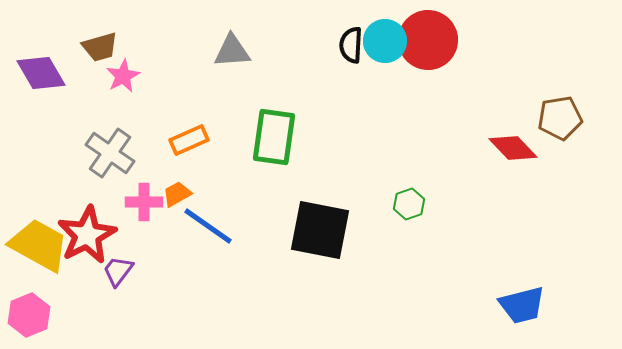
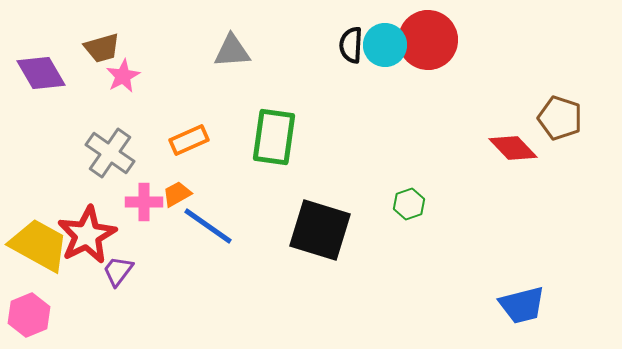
cyan circle: moved 4 px down
brown trapezoid: moved 2 px right, 1 px down
brown pentagon: rotated 27 degrees clockwise
black square: rotated 6 degrees clockwise
